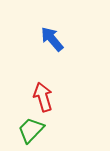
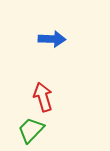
blue arrow: rotated 132 degrees clockwise
